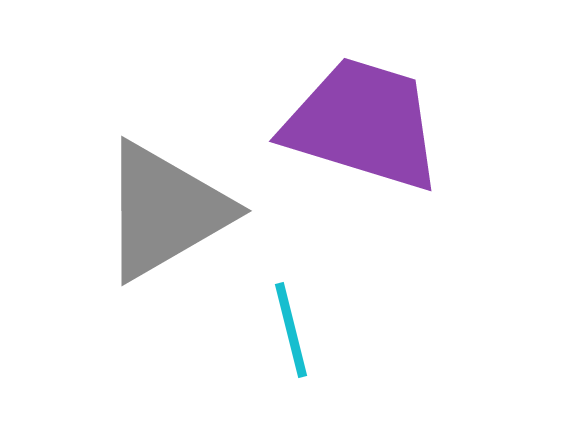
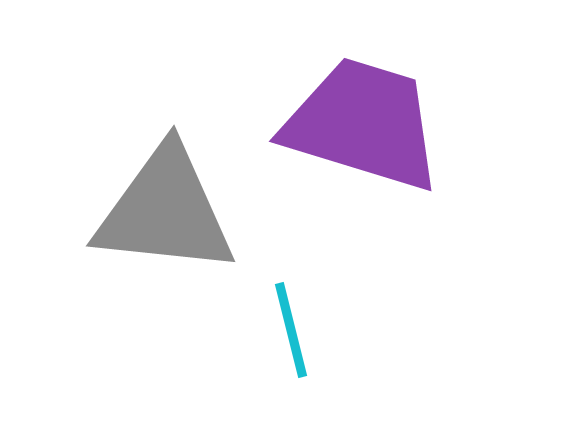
gray triangle: rotated 36 degrees clockwise
